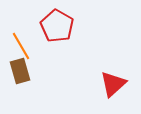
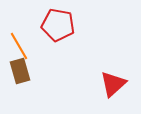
red pentagon: moved 1 px right, 1 px up; rotated 20 degrees counterclockwise
orange line: moved 2 px left
